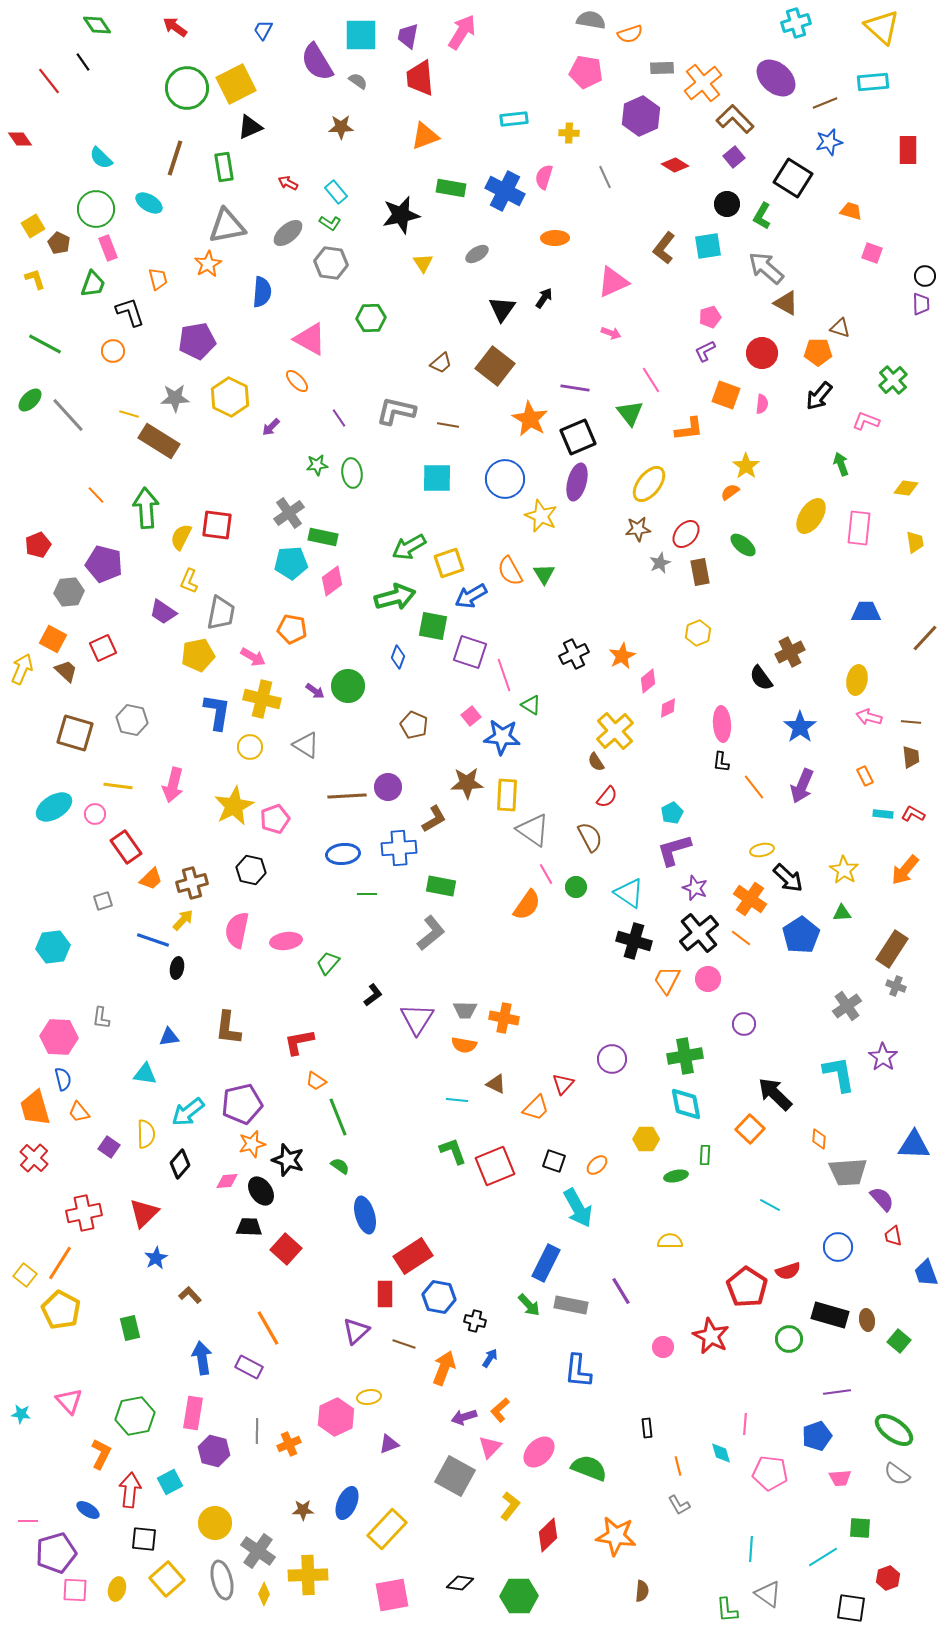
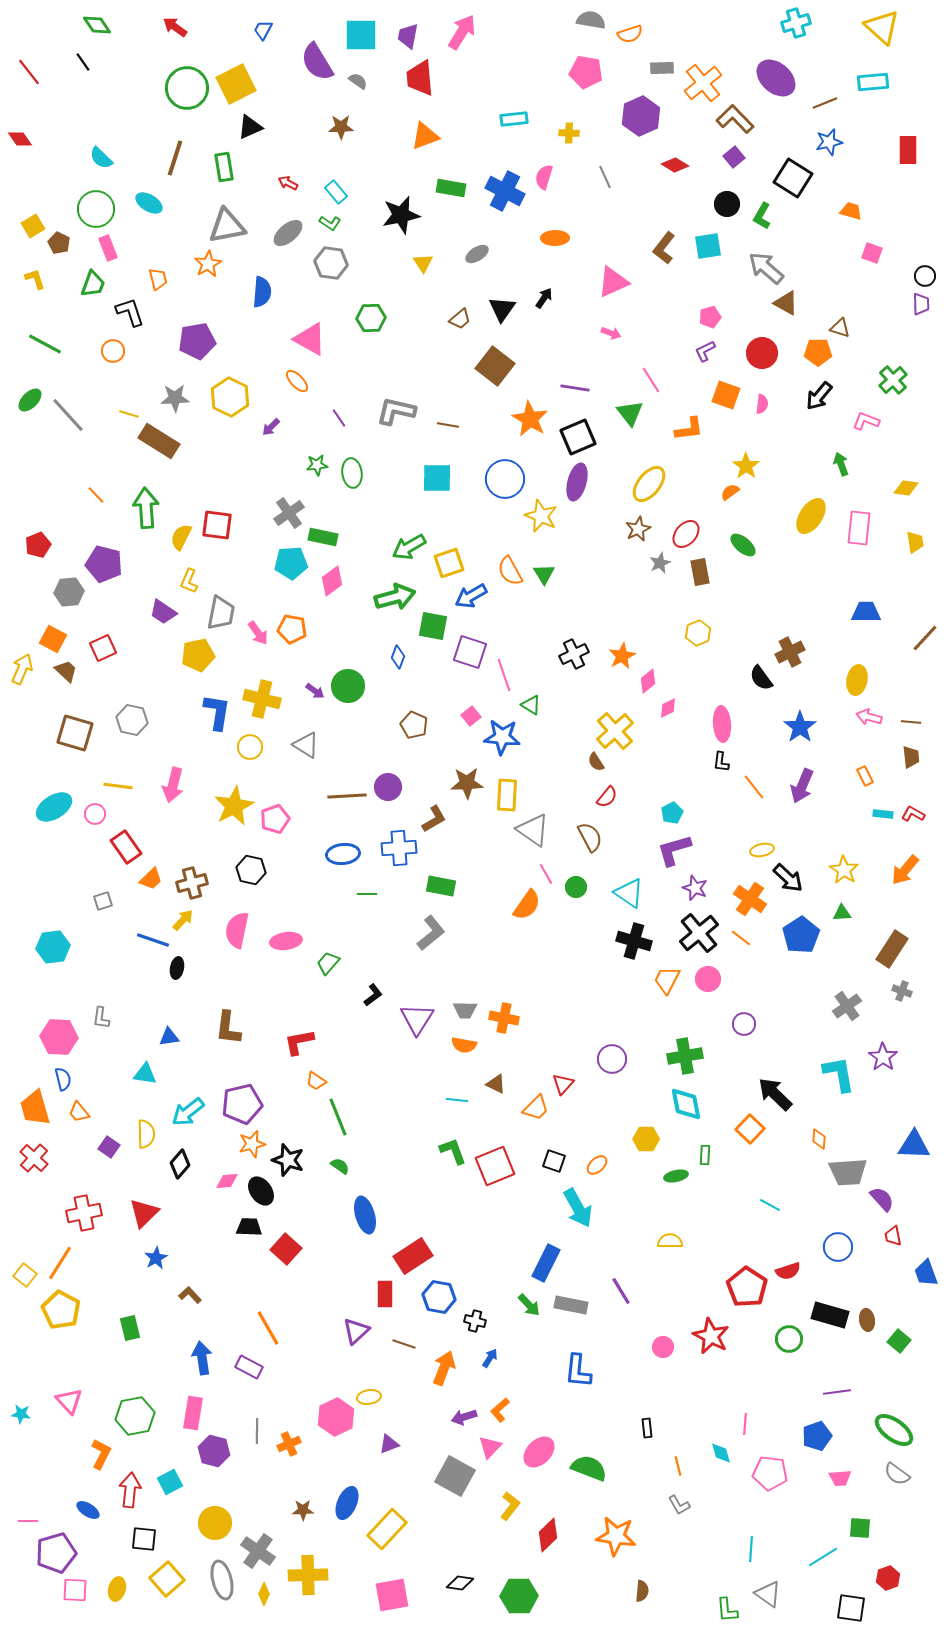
red line at (49, 81): moved 20 px left, 9 px up
brown trapezoid at (441, 363): moved 19 px right, 44 px up
brown star at (638, 529): rotated 20 degrees counterclockwise
pink arrow at (253, 657): moved 5 px right, 24 px up; rotated 25 degrees clockwise
gray cross at (896, 986): moved 6 px right, 5 px down
